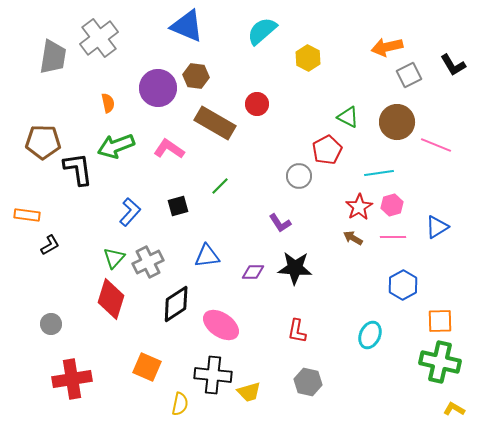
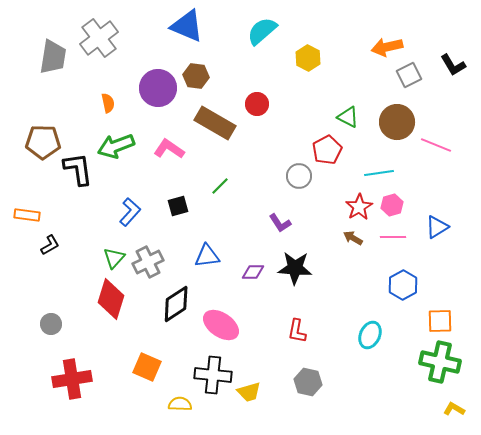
yellow semicircle at (180, 404): rotated 100 degrees counterclockwise
